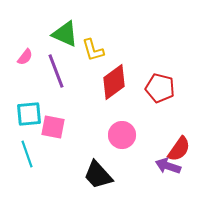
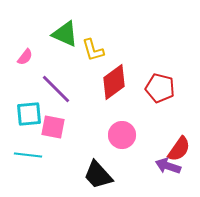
purple line: moved 18 px down; rotated 24 degrees counterclockwise
cyan line: moved 1 px right, 1 px down; rotated 64 degrees counterclockwise
